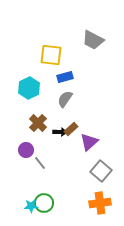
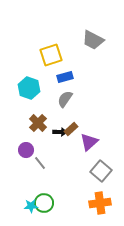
yellow square: rotated 25 degrees counterclockwise
cyan hexagon: rotated 15 degrees counterclockwise
